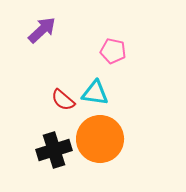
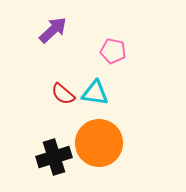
purple arrow: moved 11 px right
red semicircle: moved 6 px up
orange circle: moved 1 px left, 4 px down
black cross: moved 7 px down
